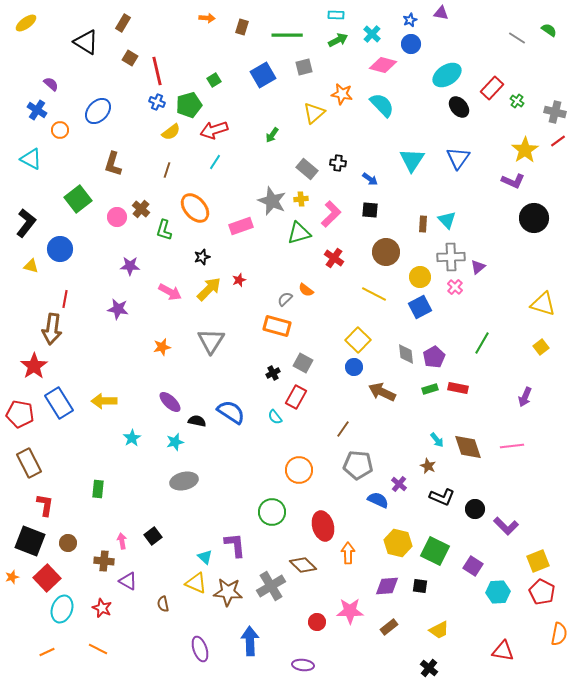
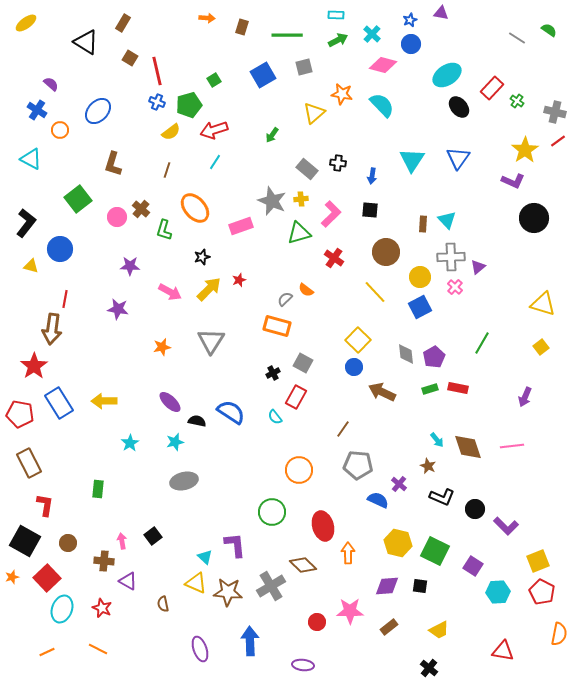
blue arrow at (370, 179): moved 2 px right, 3 px up; rotated 63 degrees clockwise
yellow line at (374, 294): moved 1 px right, 2 px up; rotated 20 degrees clockwise
cyan star at (132, 438): moved 2 px left, 5 px down
black square at (30, 541): moved 5 px left; rotated 8 degrees clockwise
